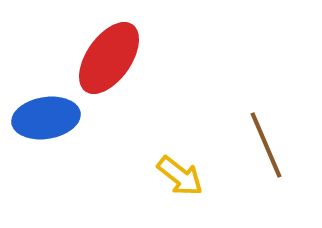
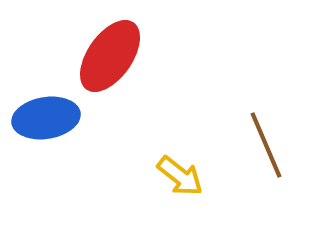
red ellipse: moved 1 px right, 2 px up
